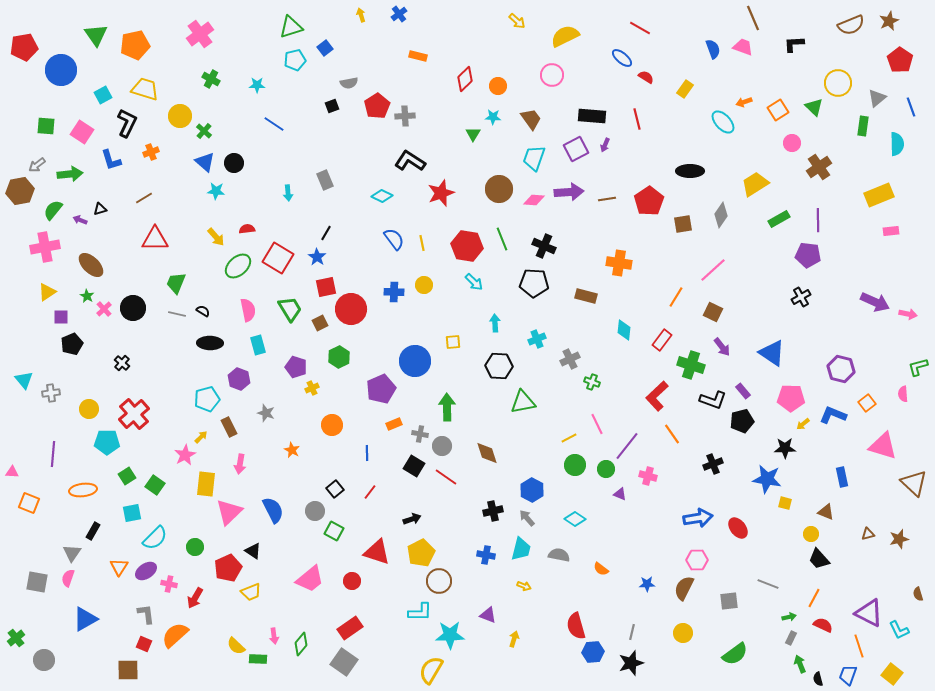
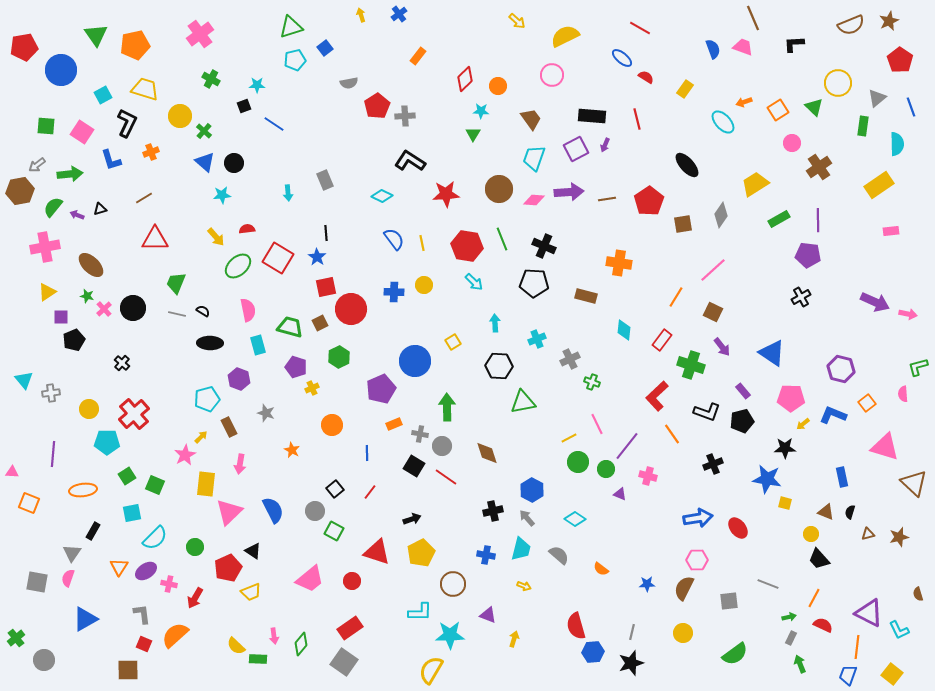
orange rectangle at (418, 56): rotated 66 degrees counterclockwise
black square at (332, 106): moved 88 px left
cyan star at (493, 117): moved 12 px left, 6 px up
black ellipse at (690, 171): moved 3 px left, 6 px up; rotated 48 degrees clockwise
cyan star at (216, 191): moved 6 px right, 4 px down; rotated 12 degrees counterclockwise
red star at (441, 193): moved 5 px right, 1 px down; rotated 16 degrees clockwise
yellow rectangle at (879, 195): moved 10 px up; rotated 12 degrees counterclockwise
green semicircle at (53, 210): moved 3 px up
purple arrow at (80, 220): moved 3 px left, 5 px up
black line at (326, 233): rotated 35 degrees counterclockwise
green star at (87, 296): rotated 16 degrees counterclockwise
green trapezoid at (290, 309): moved 18 px down; rotated 44 degrees counterclockwise
yellow square at (453, 342): rotated 28 degrees counterclockwise
black pentagon at (72, 344): moved 2 px right, 4 px up
black L-shape at (713, 400): moved 6 px left, 12 px down
pink triangle at (883, 446): moved 2 px right, 1 px down
green circle at (575, 465): moved 3 px right, 3 px up
green square at (155, 485): rotated 12 degrees counterclockwise
brown star at (899, 539): moved 2 px up
gray semicircle at (559, 555): rotated 30 degrees clockwise
brown circle at (439, 581): moved 14 px right, 3 px down
gray L-shape at (146, 614): moved 4 px left
orange line at (859, 646): moved 2 px left, 1 px down; rotated 25 degrees clockwise
black semicircle at (818, 679): moved 32 px right, 167 px up; rotated 32 degrees clockwise
